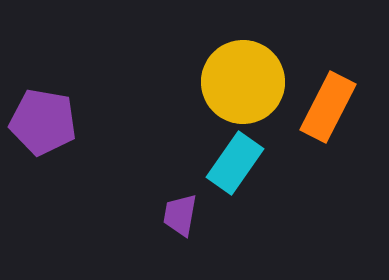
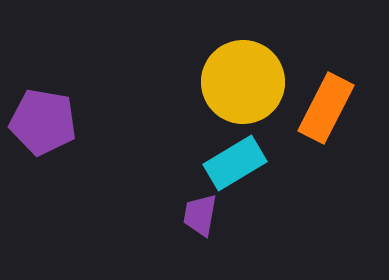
orange rectangle: moved 2 px left, 1 px down
cyan rectangle: rotated 24 degrees clockwise
purple trapezoid: moved 20 px right
